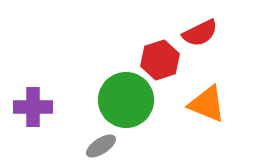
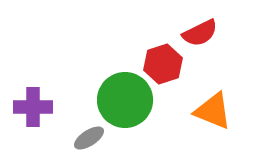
red hexagon: moved 3 px right, 4 px down
green circle: moved 1 px left
orange triangle: moved 6 px right, 7 px down
gray ellipse: moved 12 px left, 8 px up
